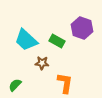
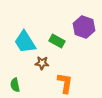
purple hexagon: moved 2 px right, 1 px up
cyan trapezoid: moved 1 px left, 2 px down; rotated 15 degrees clockwise
green semicircle: rotated 56 degrees counterclockwise
